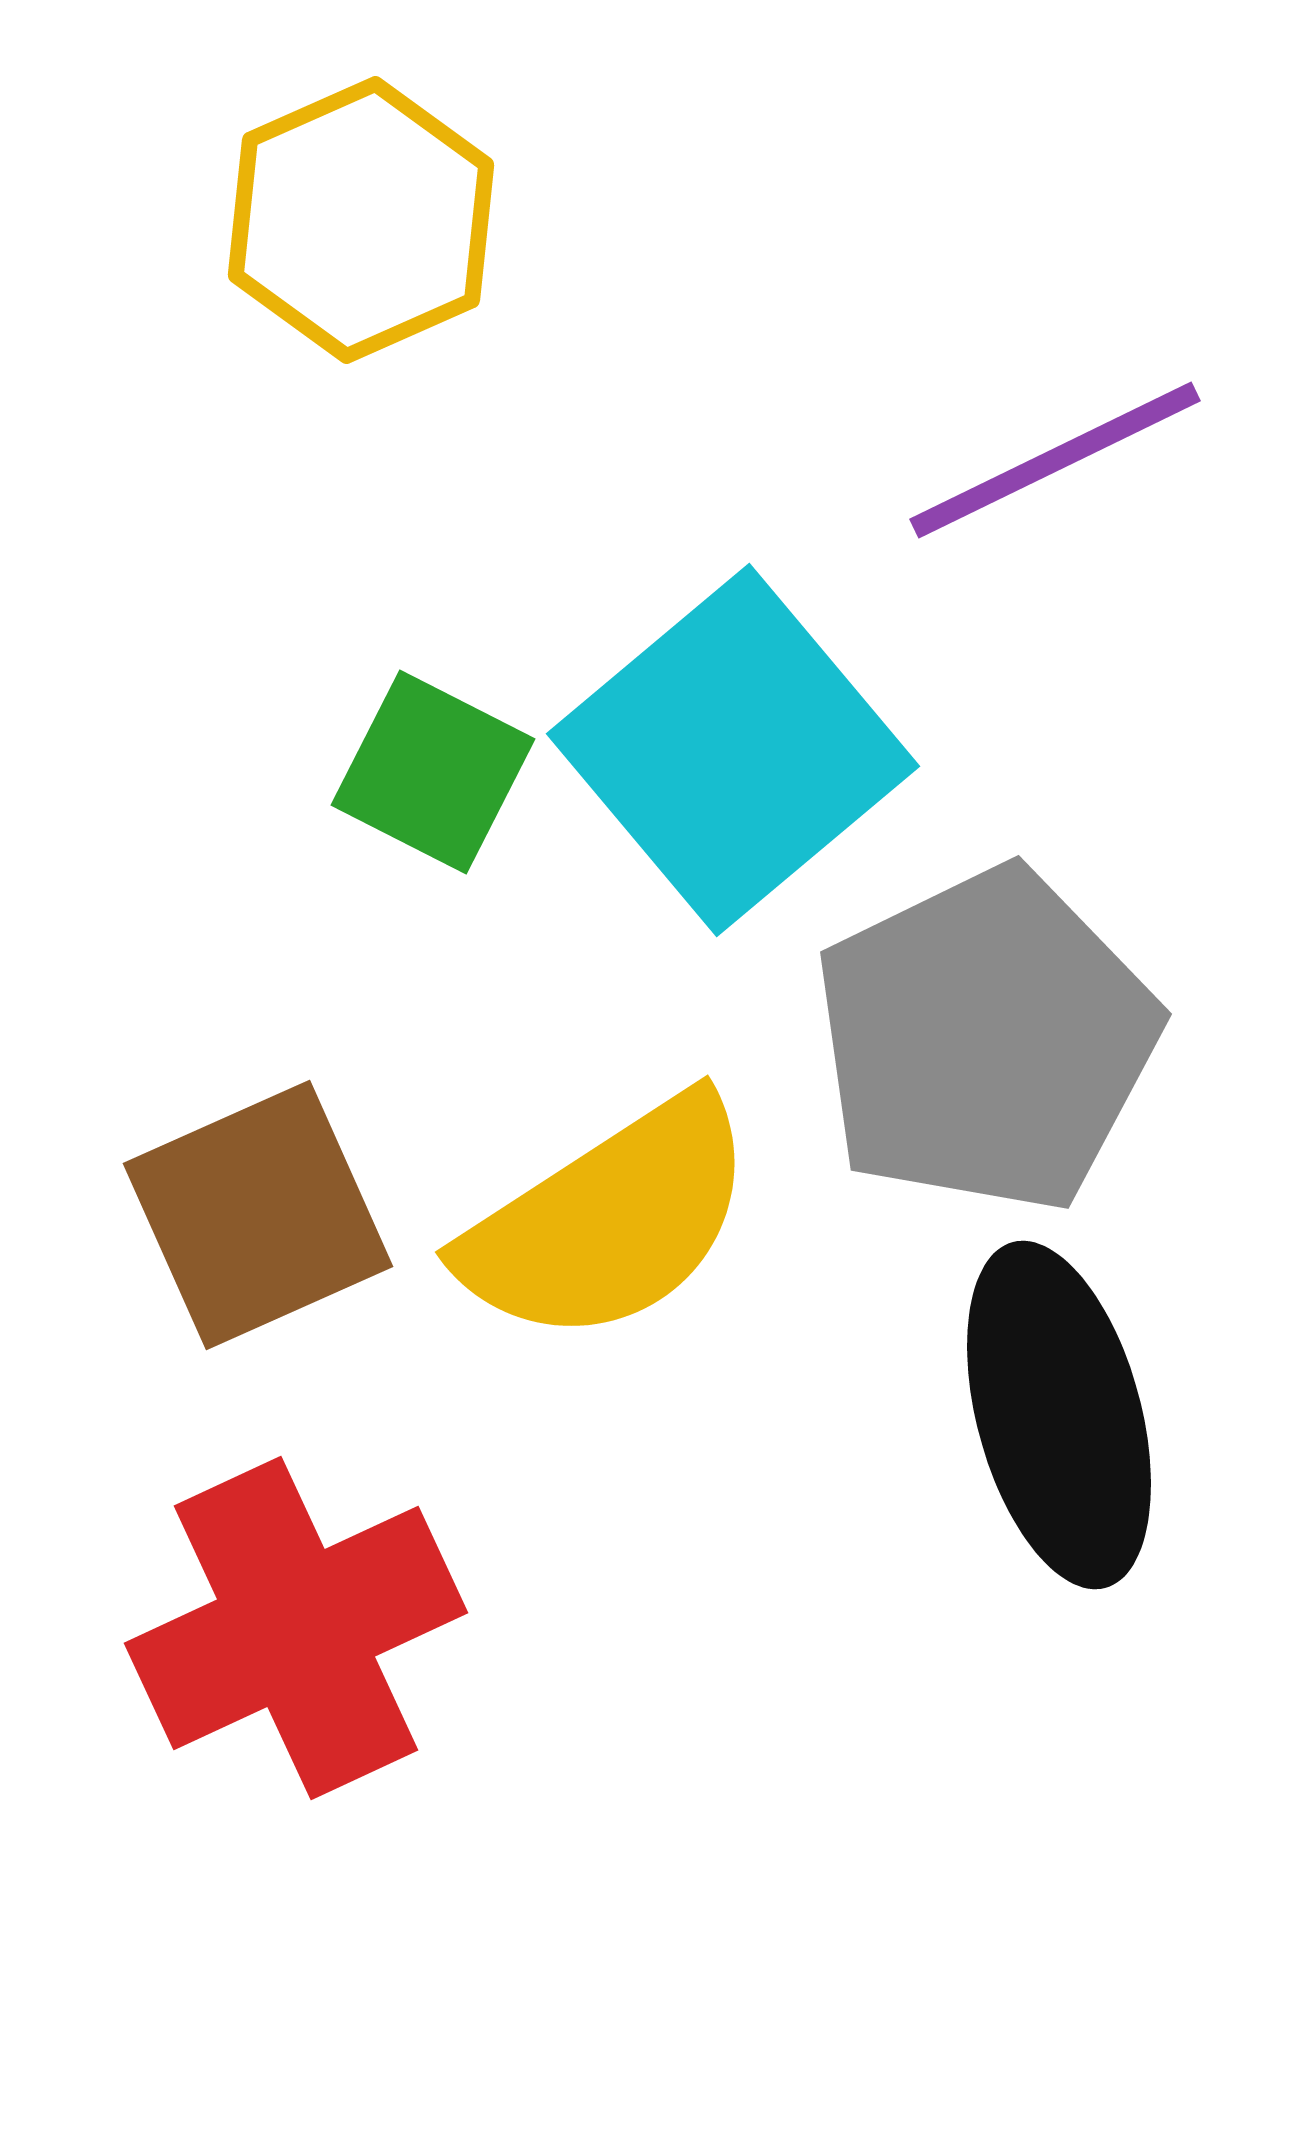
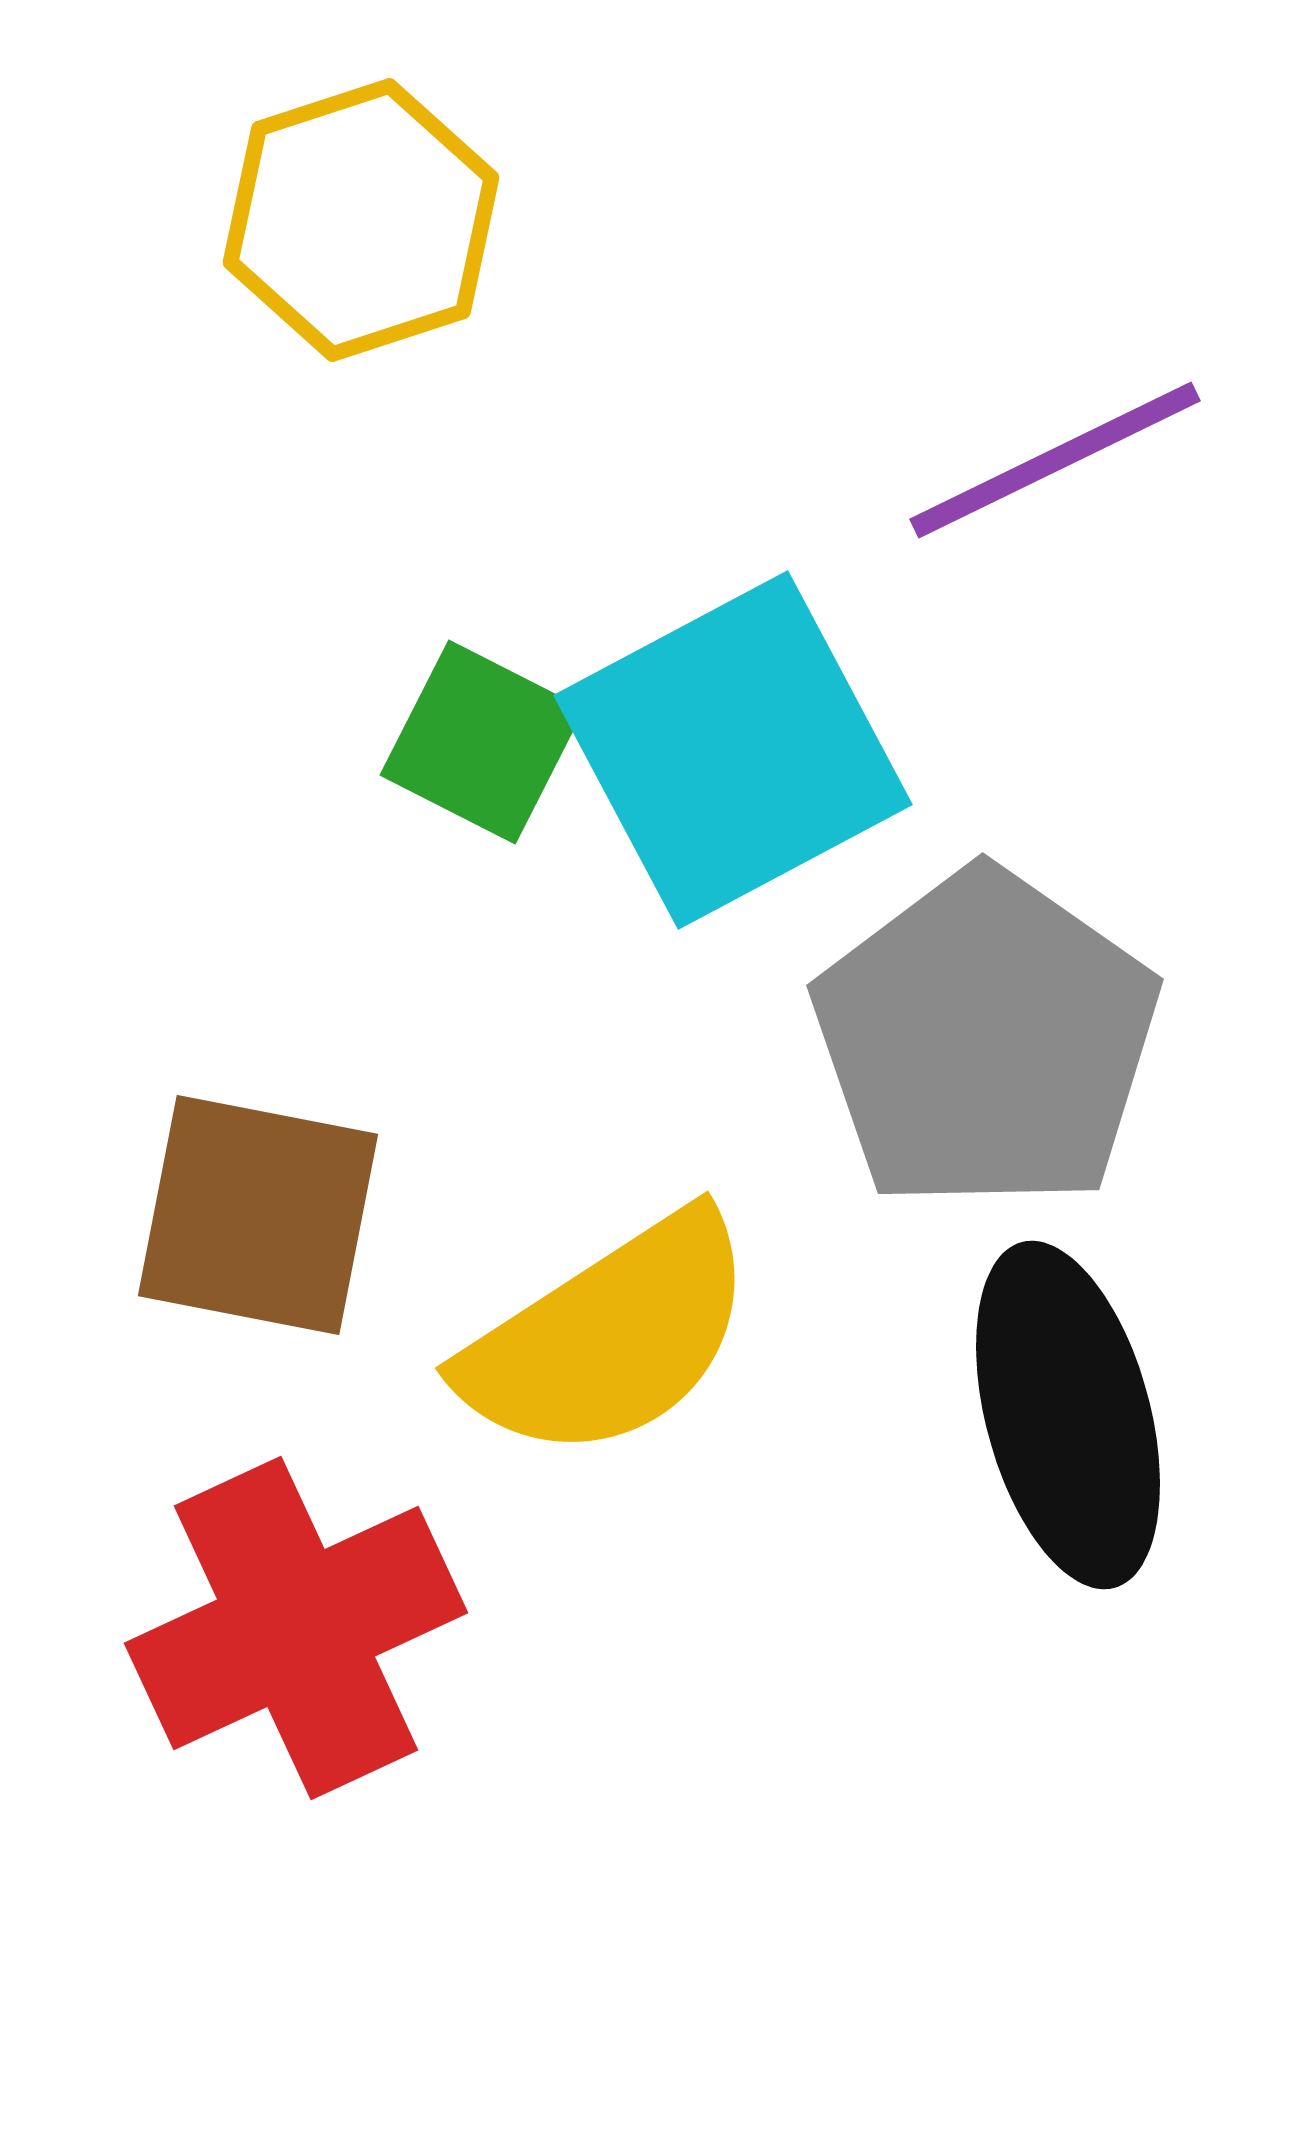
yellow hexagon: rotated 6 degrees clockwise
cyan square: rotated 12 degrees clockwise
green square: moved 49 px right, 30 px up
gray pentagon: rotated 11 degrees counterclockwise
brown square: rotated 35 degrees clockwise
yellow semicircle: moved 116 px down
black ellipse: moved 9 px right
